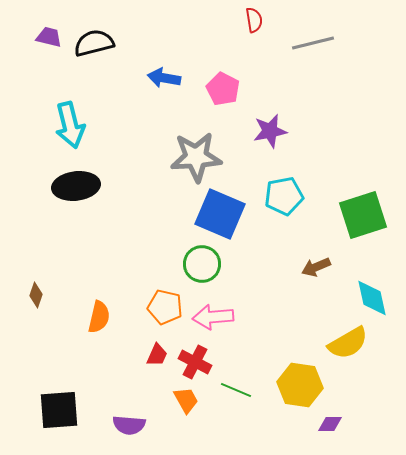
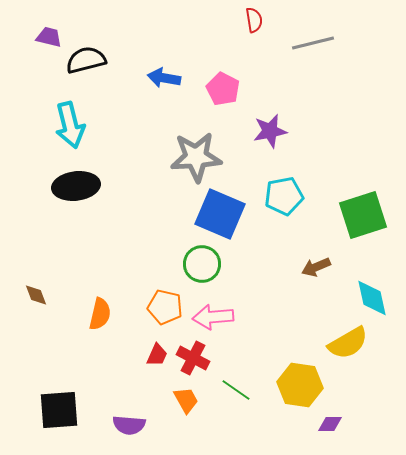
black semicircle: moved 8 px left, 17 px down
brown diamond: rotated 40 degrees counterclockwise
orange semicircle: moved 1 px right, 3 px up
red cross: moved 2 px left, 4 px up
green line: rotated 12 degrees clockwise
